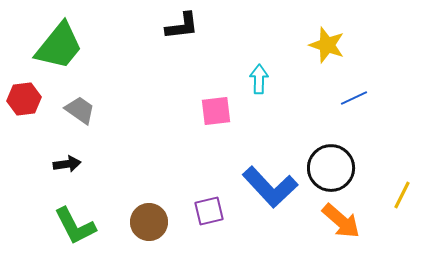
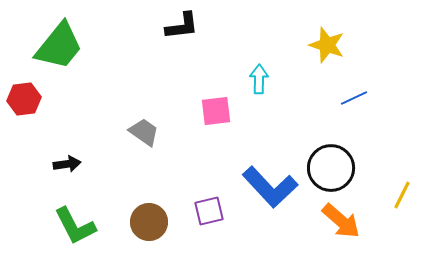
gray trapezoid: moved 64 px right, 22 px down
